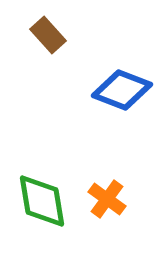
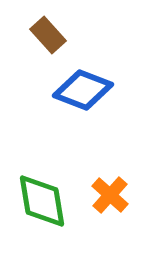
blue diamond: moved 39 px left
orange cross: moved 3 px right, 4 px up; rotated 6 degrees clockwise
